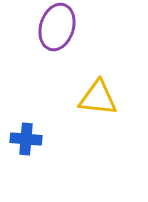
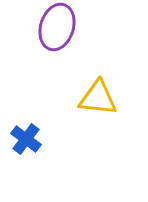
blue cross: rotated 32 degrees clockwise
